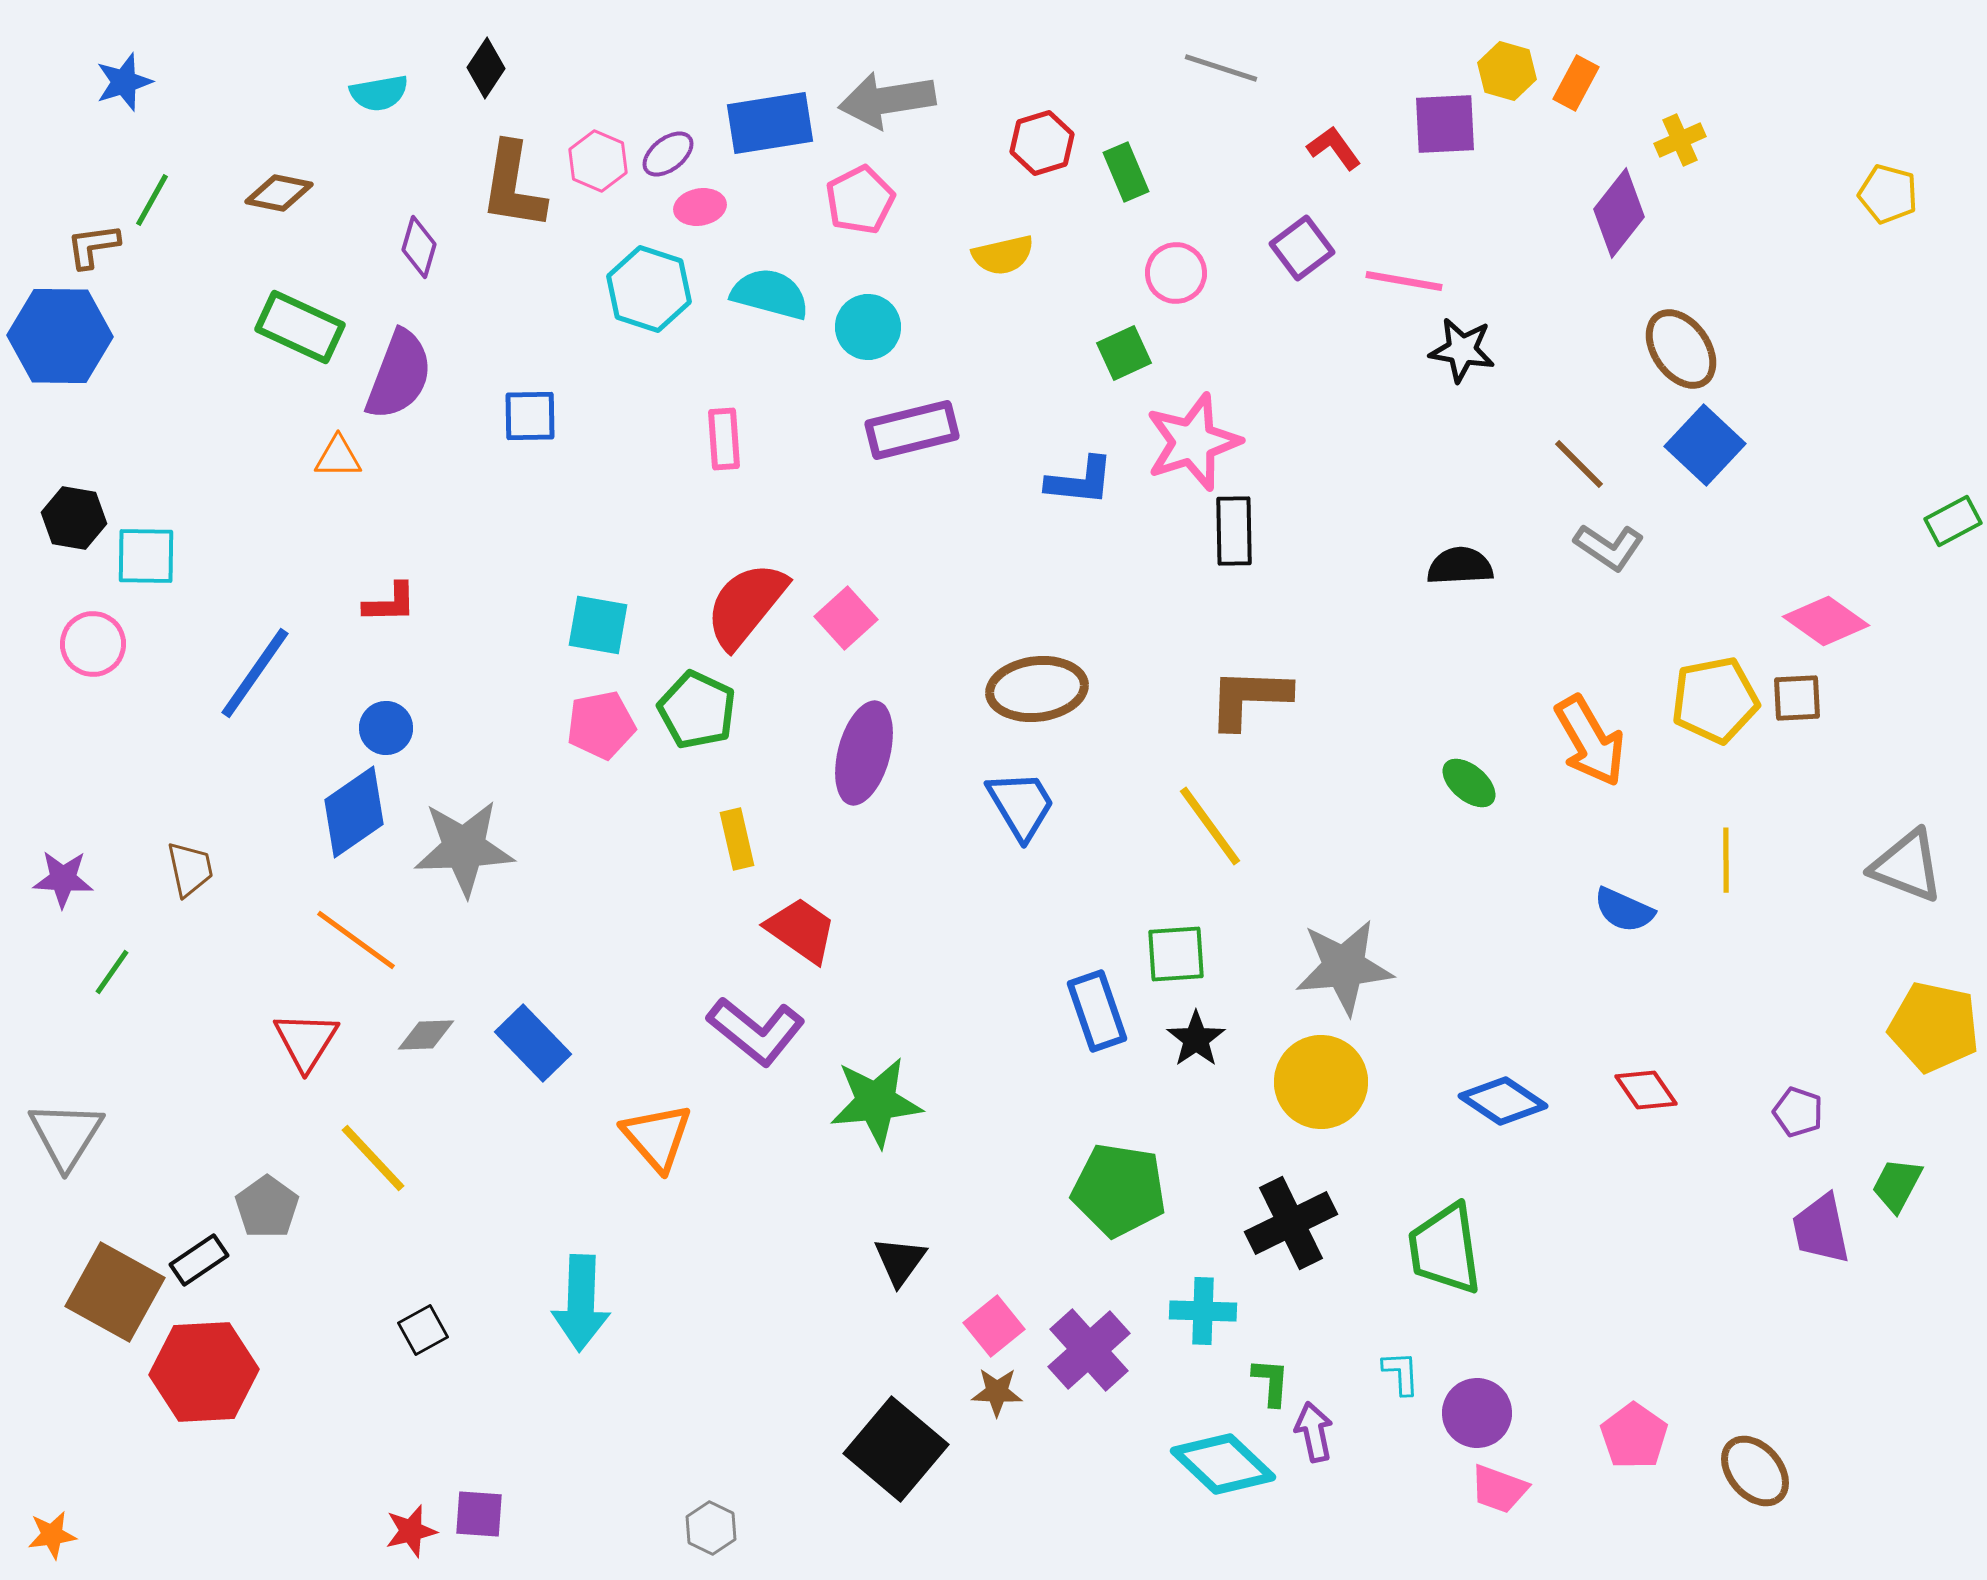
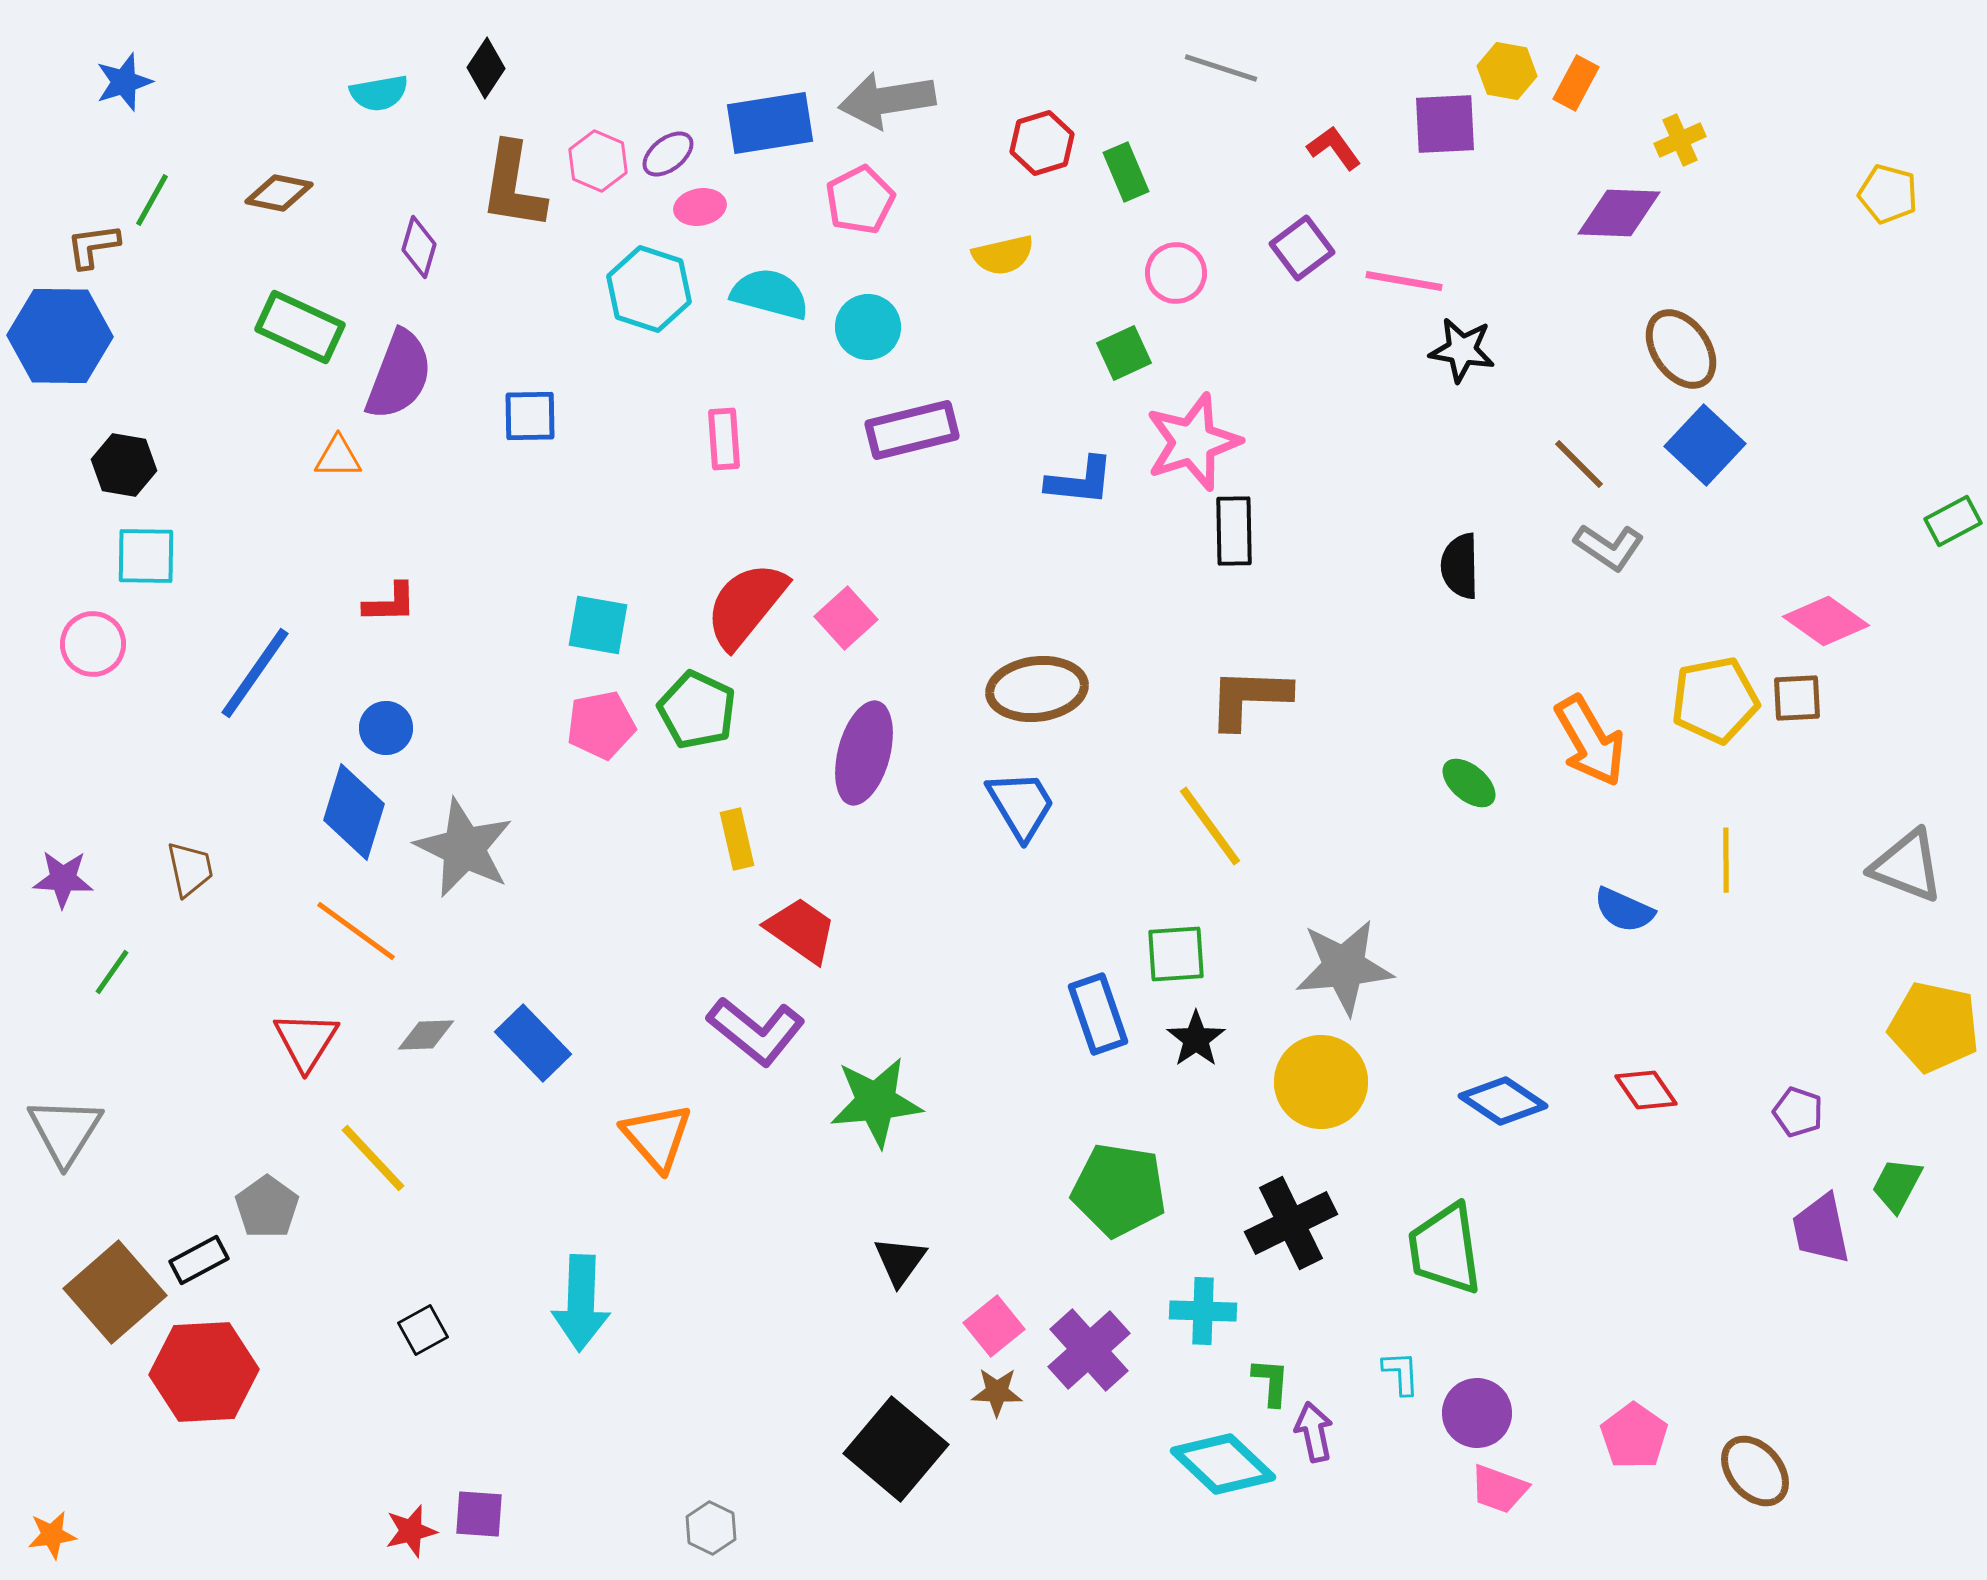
yellow hexagon at (1507, 71): rotated 6 degrees counterclockwise
purple diamond at (1619, 213): rotated 54 degrees clockwise
black hexagon at (74, 518): moved 50 px right, 53 px up
black semicircle at (1460, 566): rotated 88 degrees counterclockwise
blue diamond at (354, 812): rotated 38 degrees counterclockwise
gray star at (464, 848): rotated 28 degrees clockwise
orange line at (356, 940): moved 9 px up
blue rectangle at (1097, 1011): moved 1 px right, 3 px down
gray triangle at (66, 1135): moved 1 px left, 4 px up
black rectangle at (199, 1260): rotated 6 degrees clockwise
brown square at (115, 1292): rotated 20 degrees clockwise
